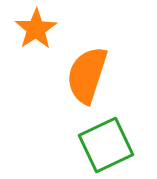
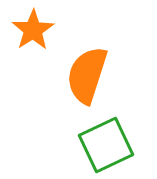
orange star: moved 3 px left, 1 px down
